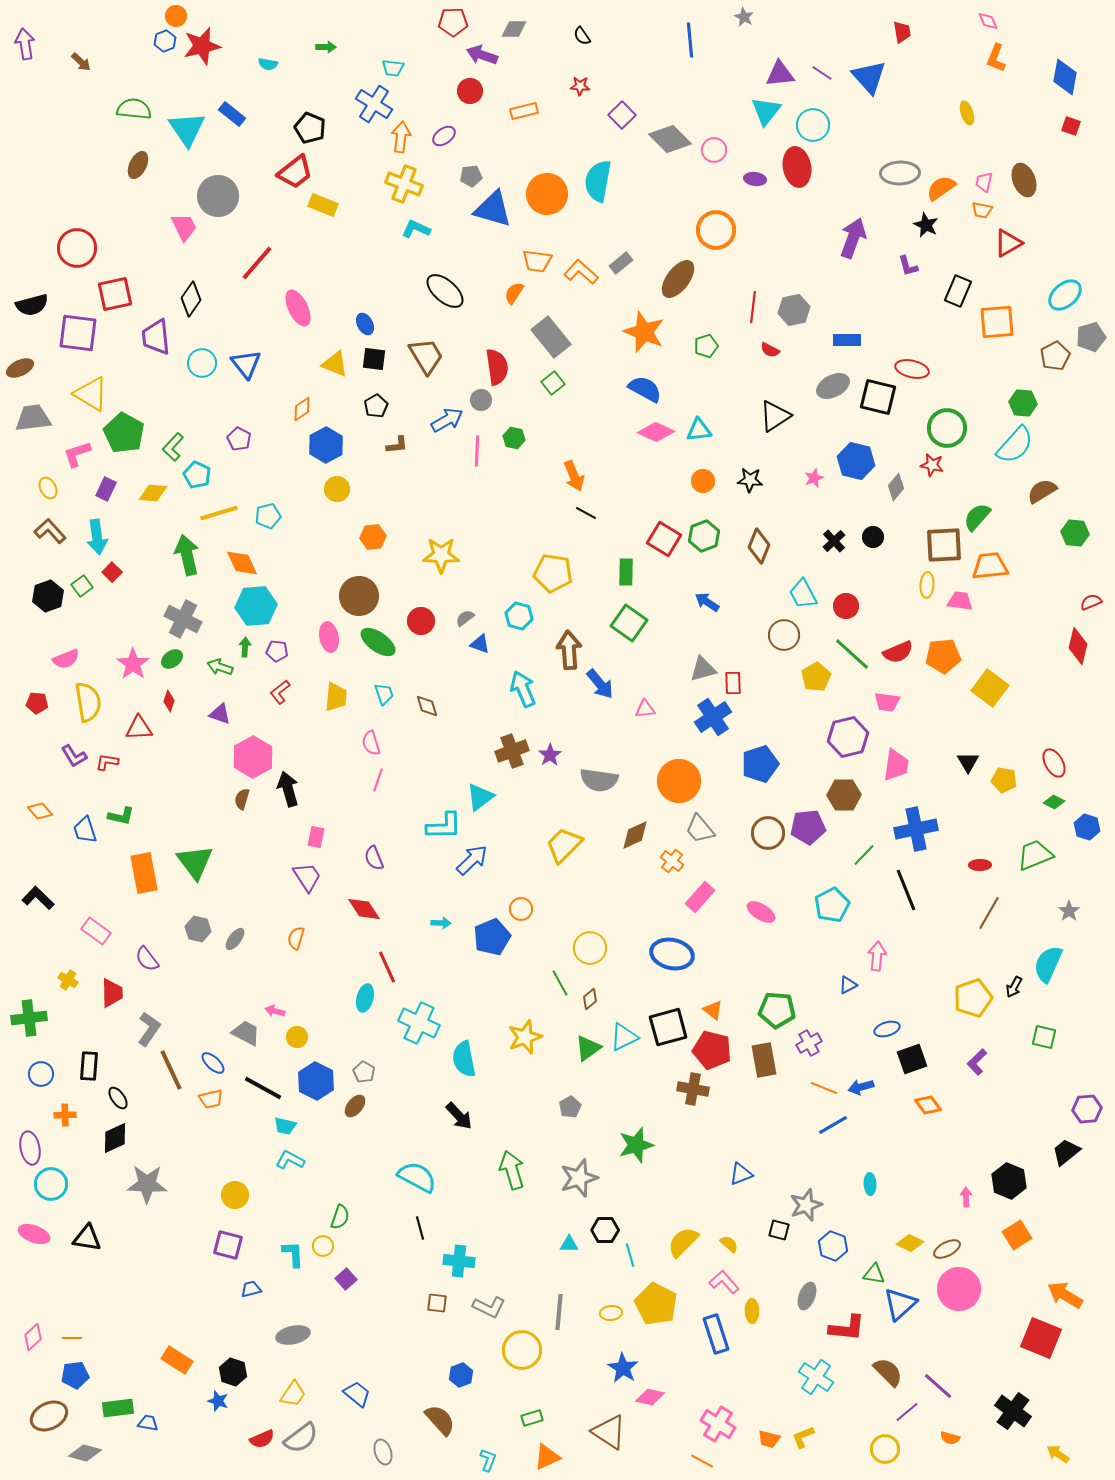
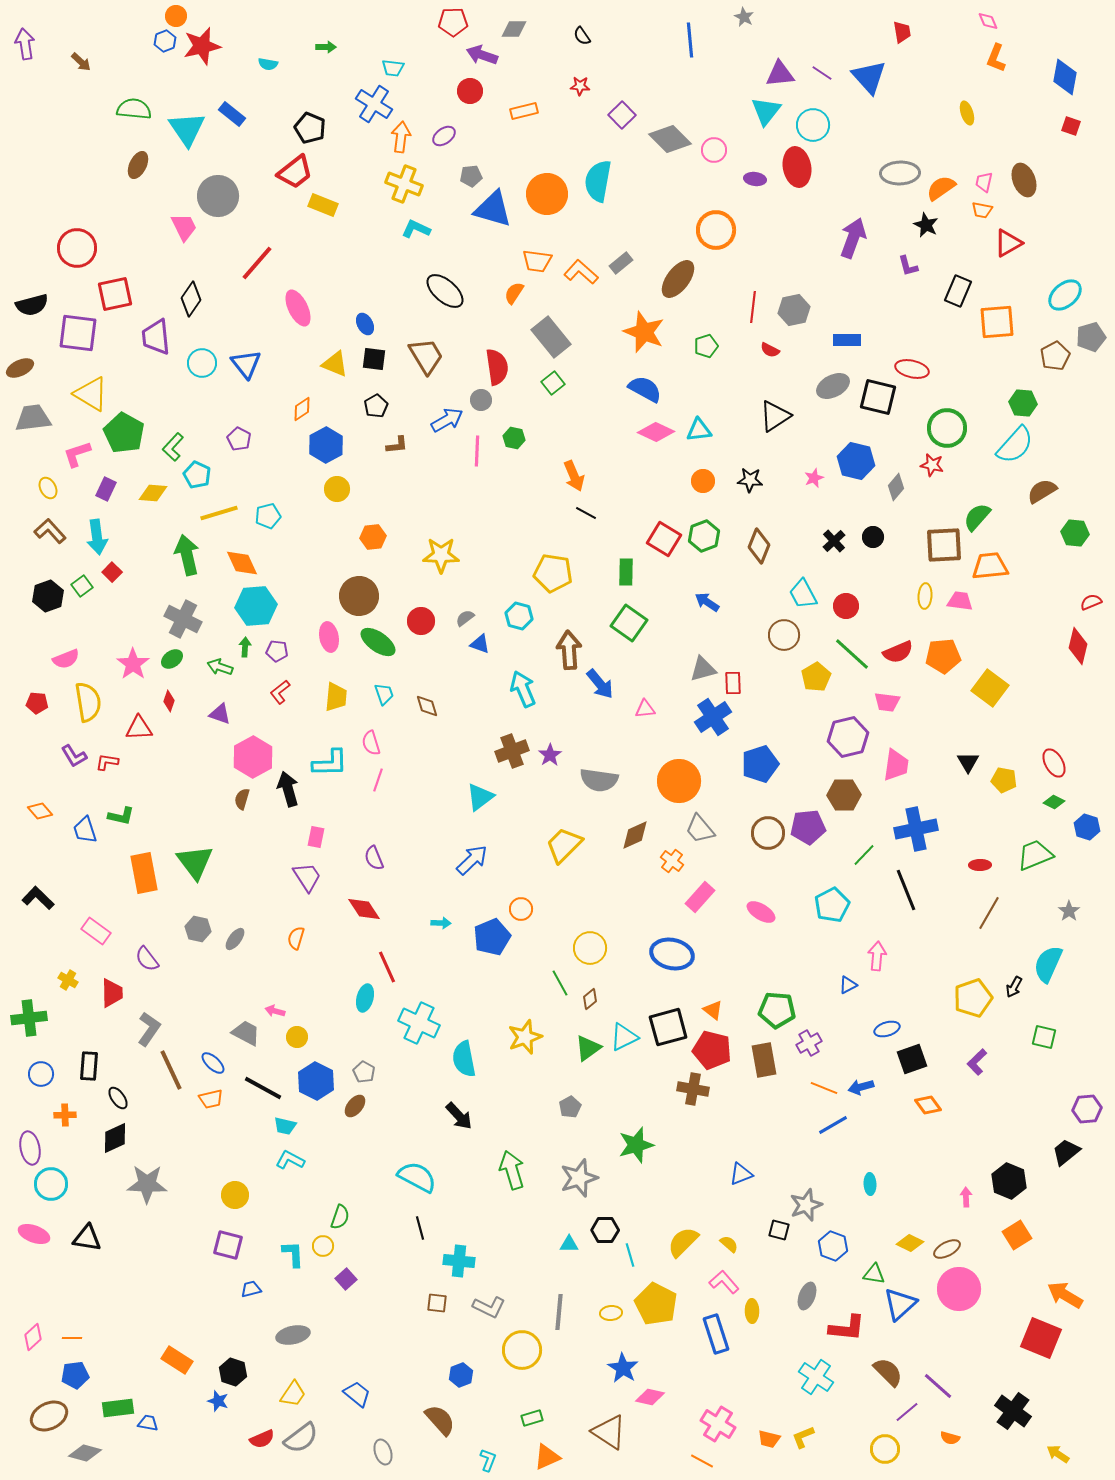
yellow ellipse at (927, 585): moved 2 px left, 11 px down
cyan L-shape at (444, 826): moved 114 px left, 63 px up
